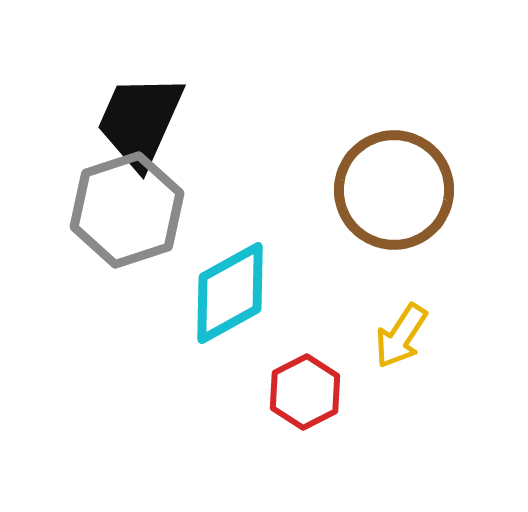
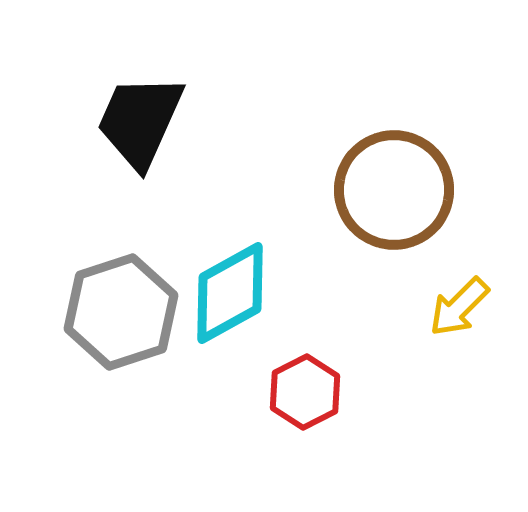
gray hexagon: moved 6 px left, 102 px down
yellow arrow: moved 58 px right, 29 px up; rotated 12 degrees clockwise
